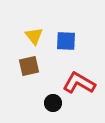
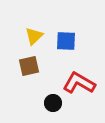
yellow triangle: rotated 24 degrees clockwise
